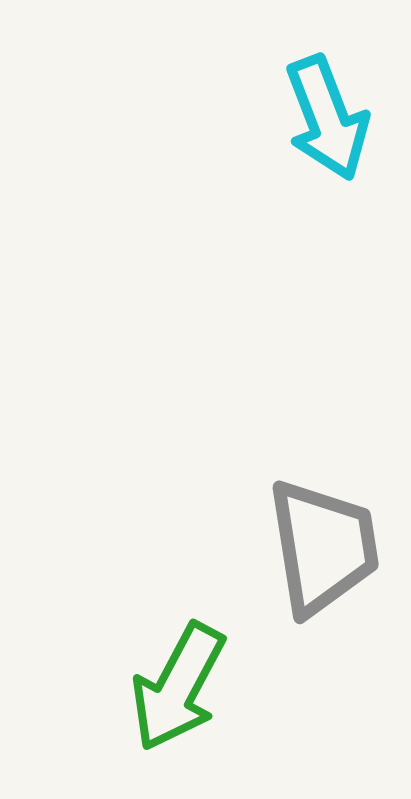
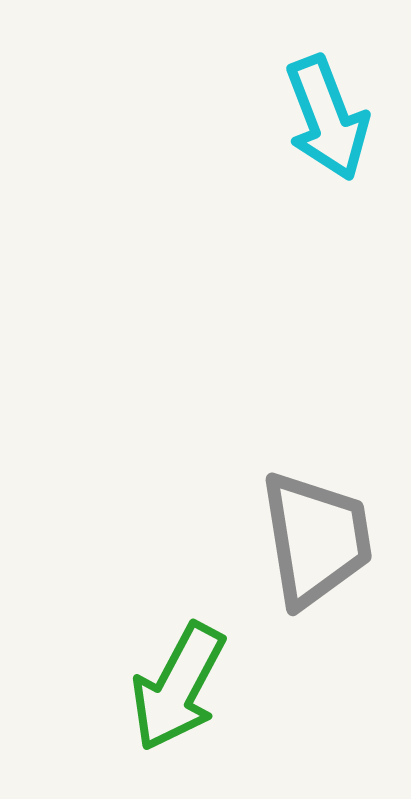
gray trapezoid: moved 7 px left, 8 px up
